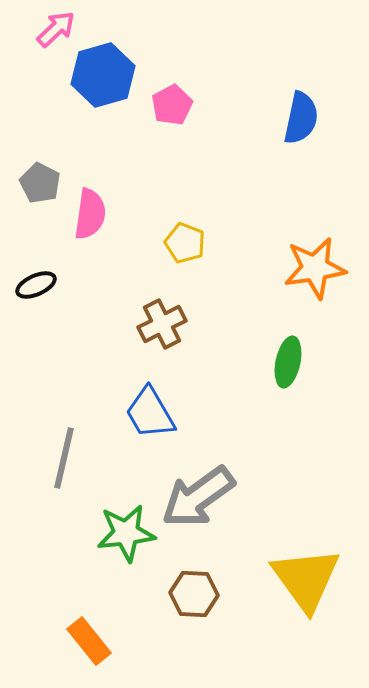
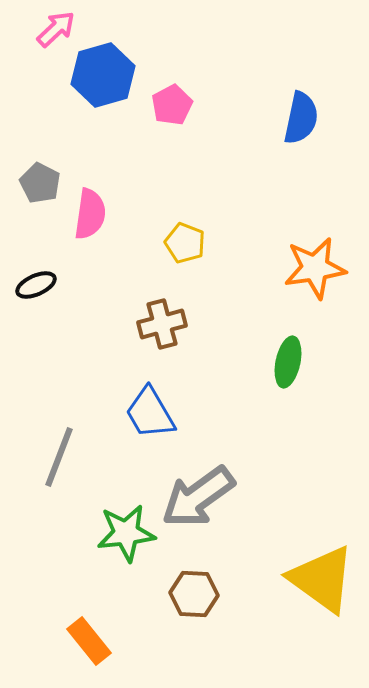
brown cross: rotated 12 degrees clockwise
gray line: moved 5 px left, 1 px up; rotated 8 degrees clockwise
yellow triangle: moved 16 px right; rotated 18 degrees counterclockwise
